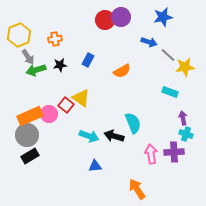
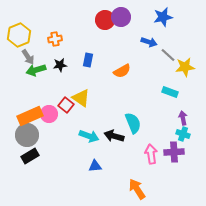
blue rectangle: rotated 16 degrees counterclockwise
cyan cross: moved 3 px left
